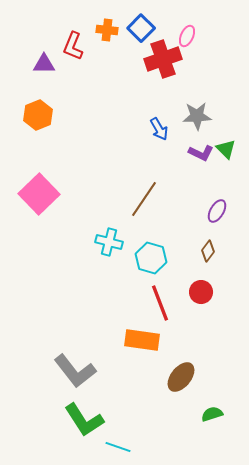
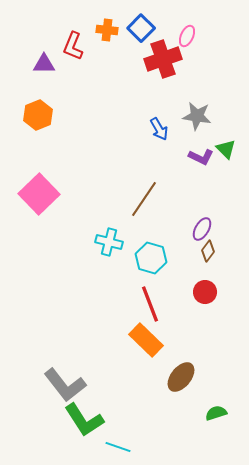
gray star: rotated 12 degrees clockwise
purple L-shape: moved 4 px down
purple ellipse: moved 15 px left, 18 px down
red circle: moved 4 px right
red line: moved 10 px left, 1 px down
orange rectangle: moved 4 px right; rotated 36 degrees clockwise
gray L-shape: moved 10 px left, 14 px down
green semicircle: moved 4 px right, 1 px up
